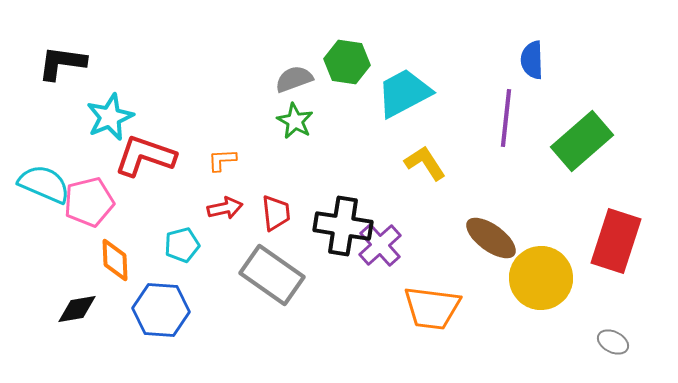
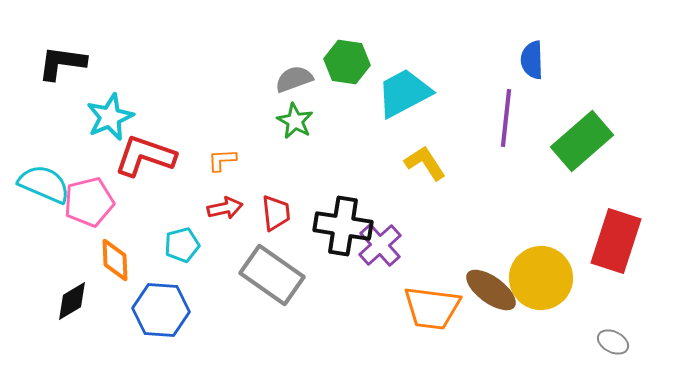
brown ellipse: moved 52 px down
black diamond: moved 5 px left, 8 px up; rotated 21 degrees counterclockwise
